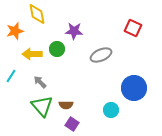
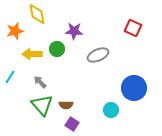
gray ellipse: moved 3 px left
cyan line: moved 1 px left, 1 px down
green triangle: moved 1 px up
